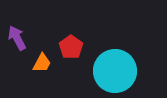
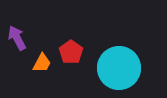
red pentagon: moved 5 px down
cyan circle: moved 4 px right, 3 px up
